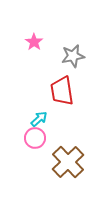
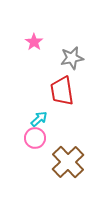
gray star: moved 1 px left, 2 px down
